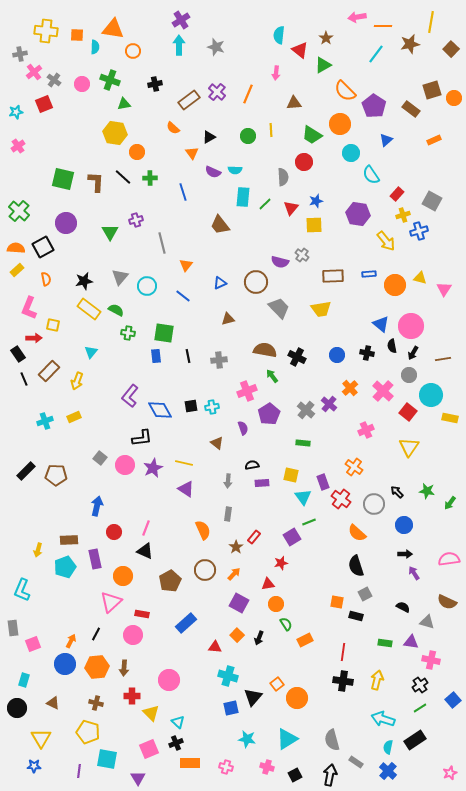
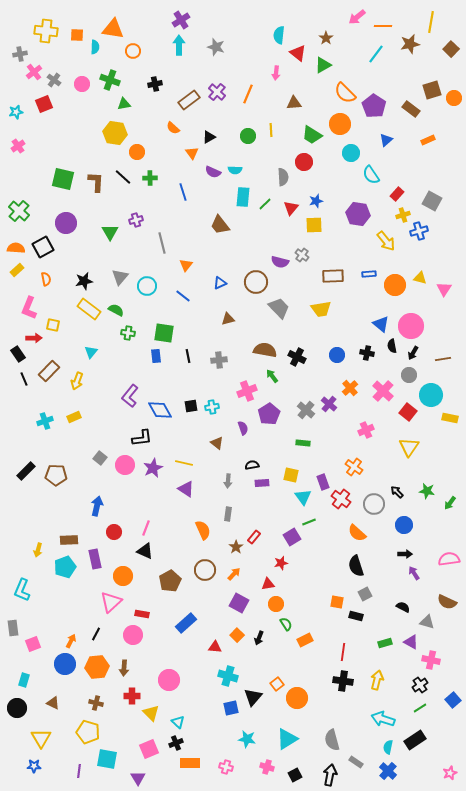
pink arrow at (357, 17): rotated 30 degrees counterclockwise
red triangle at (300, 50): moved 2 px left, 3 px down
orange semicircle at (345, 91): moved 2 px down
orange rectangle at (434, 140): moved 6 px left
purple triangle at (411, 642): rotated 21 degrees clockwise
green rectangle at (385, 643): rotated 24 degrees counterclockwise
